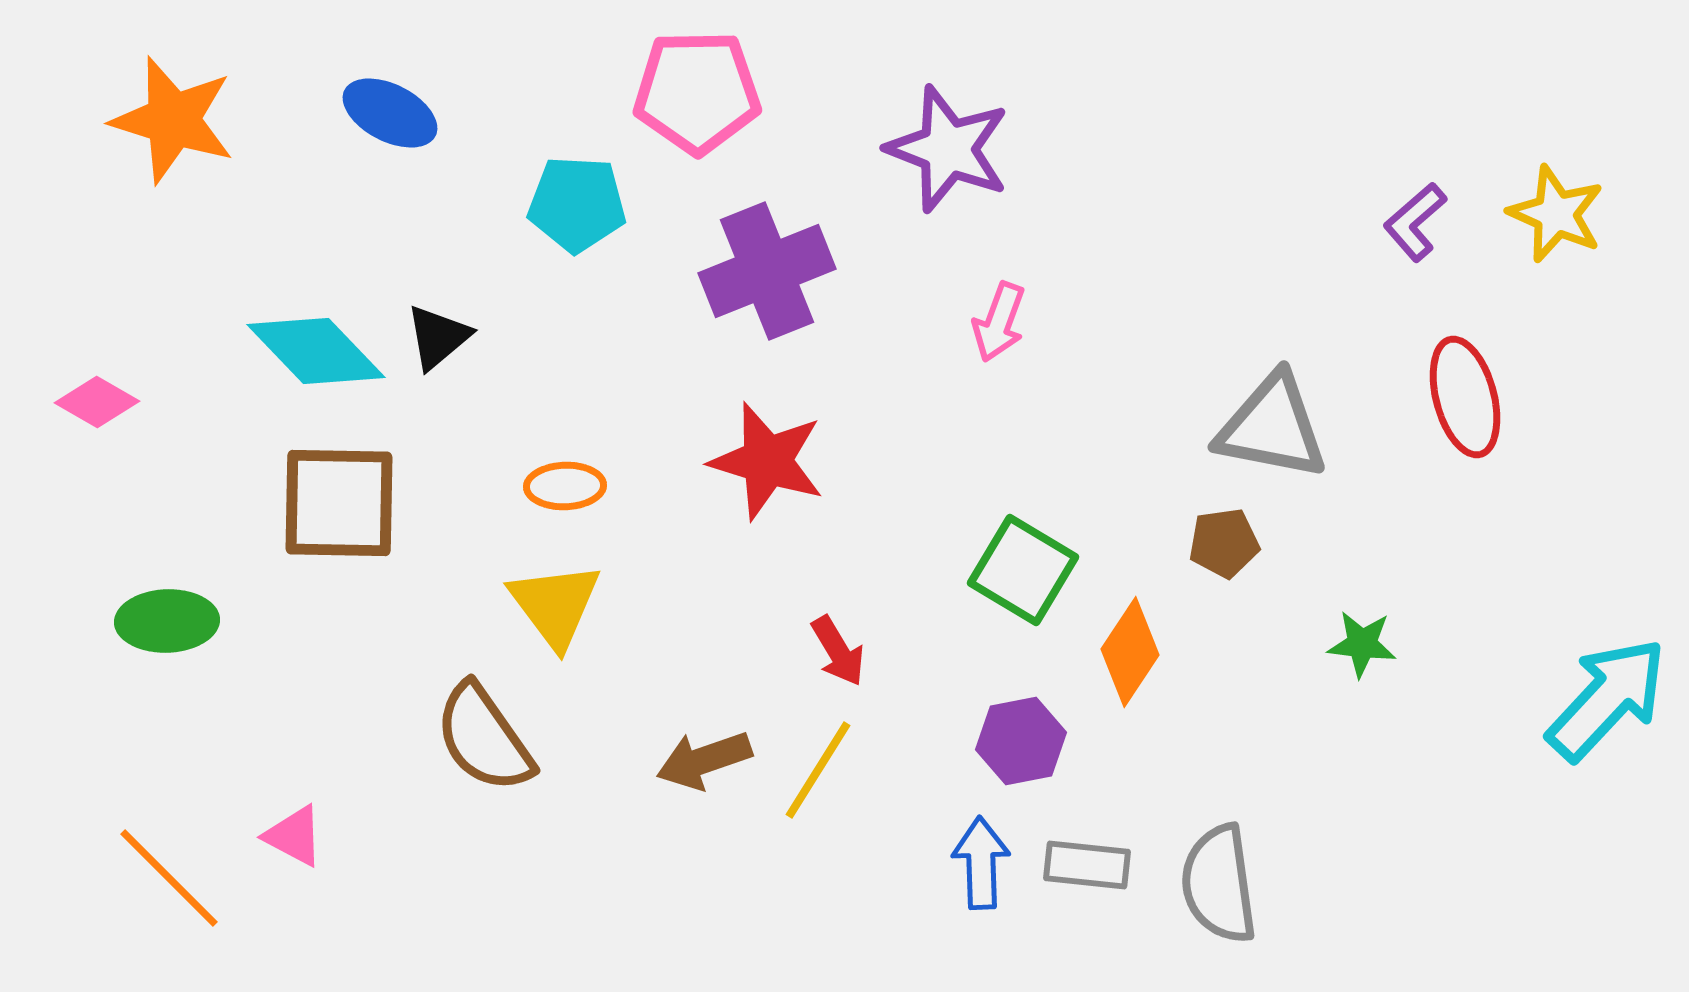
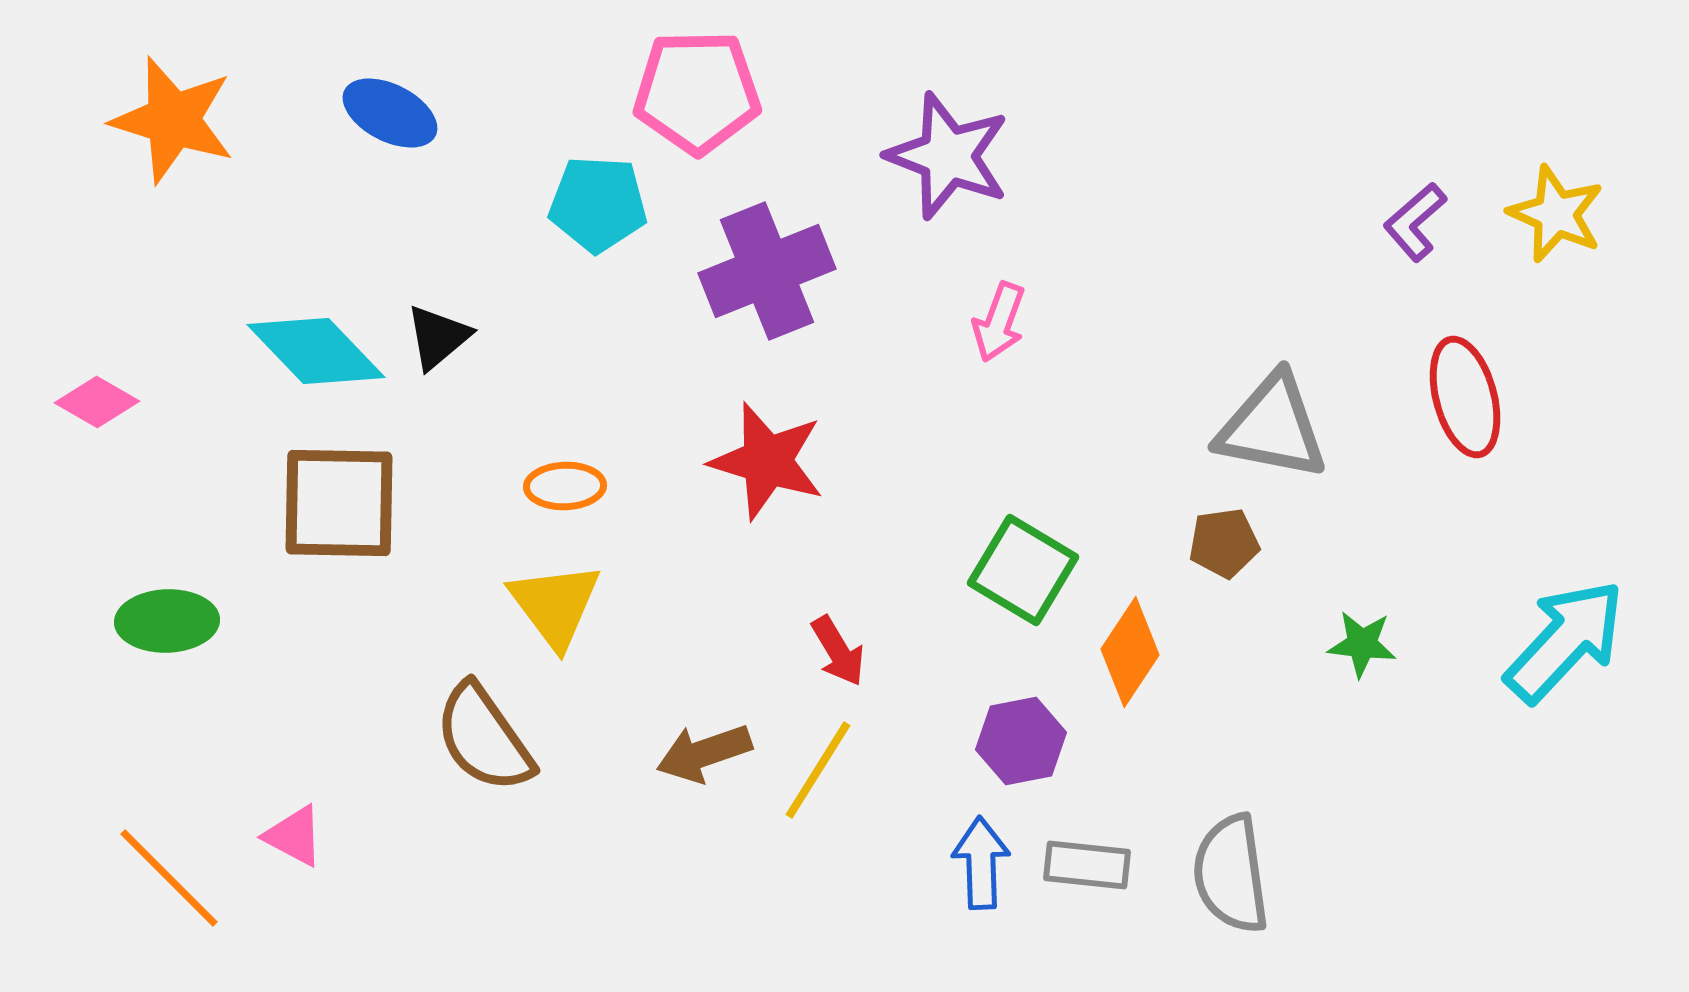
purple star: moved 7 px down
cyan pentagon: moved 21 px right
cyan arrow: moved 42 px left, 58 px up
brown arrow: moved 7 px up
gray semicircle: moved 12 px right, 10 px up
